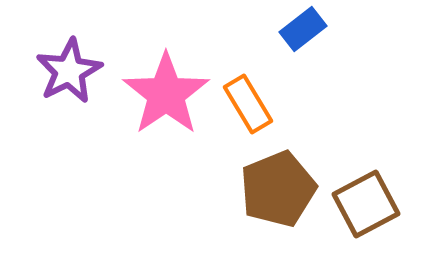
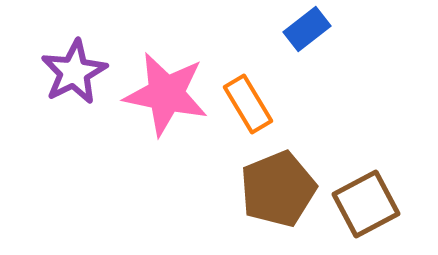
blue rectangle: moved 4 px right
purple star: moved 5 px right, 1 px down
pink star: rotated 26 degrees counterclockwise
